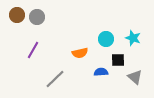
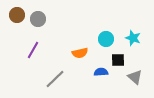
gray circle: moved 1 px right, 2 px down
